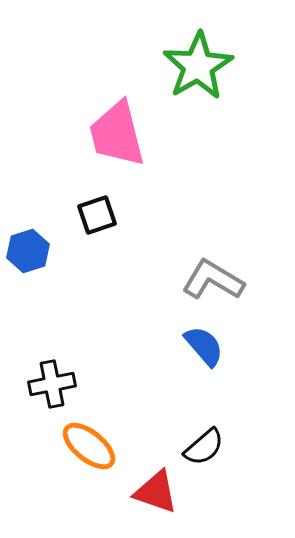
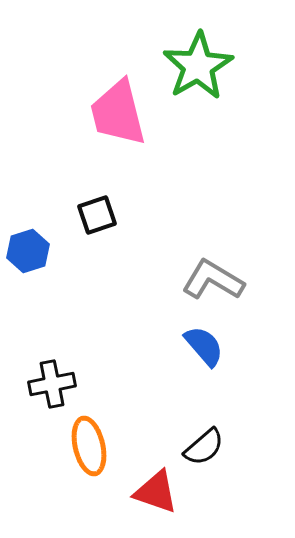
pink trapezoid: moved 1 px right, 21 px up
orange ellipse: rotated 38 degrees clockwise
